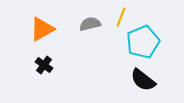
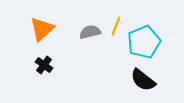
yellow line: moved 5 px left, 9 px down
gray semicircle: moved 8 px down
orange triangle: rotated 12 degrees counterclockwise
cyan pentagon: moved 1 px right
